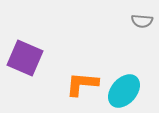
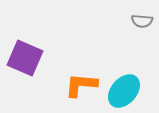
orange L-shape: moved 1 px left, 1 px down
